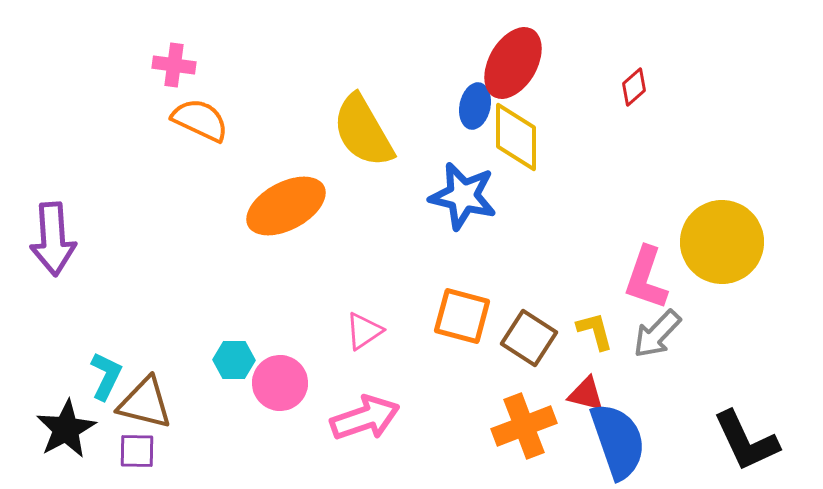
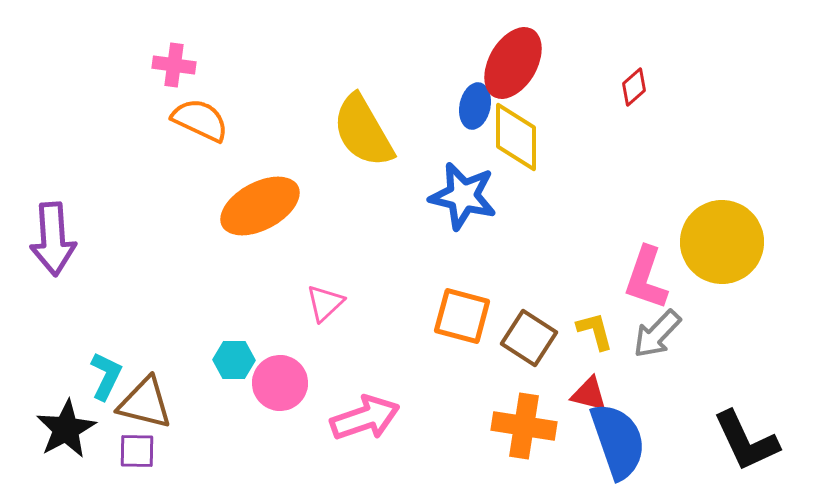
orange ellipse: moved 26 px left
pink triangle: moved 39 px left, 28 px up; rotated 9 degrees counterclockwise
red triangle: moved 3 px right
orange cross: rotated 30 degrees clockwise
